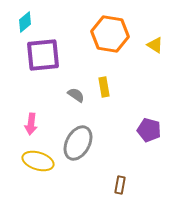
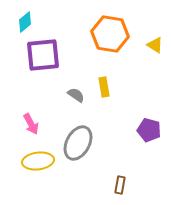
pink arrow: rotated 35 degrees counterclockwise
yellow ellipse: rotated 24 degrees counterclockwise
